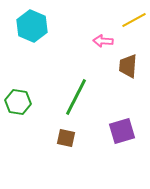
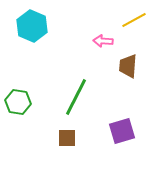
brown square: moved 1 px right; rotated 12 degrees counterclockwise
